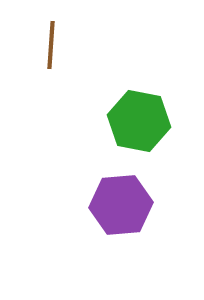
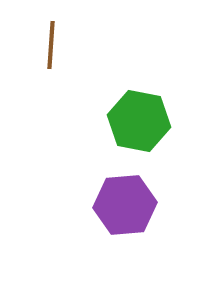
purple hexagon: moved 4 px right
